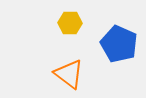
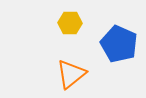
orange triangle: moved 2 px right; rotated 44 degrees clockwise
